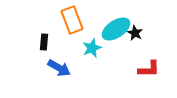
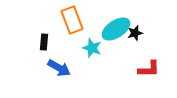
black star: rotated 28 degrees clockwise
cyan star: rotated 30 degrees counterclockwise
